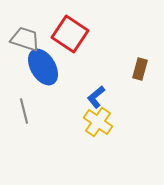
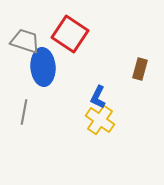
gray trapezoid: moved 2 px down
blue ellipse: rotated 27 degrees clockwise
blue L-shape: moved 2 px right; rotated 25 degrees counterclockwise
gray line: moved 1 px down; rotated 25 degrees clockwise
yellow cross: moved 2 px right, 2 px up
